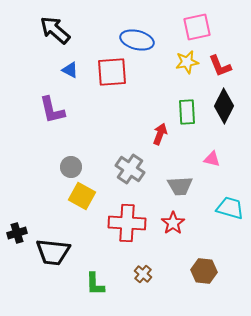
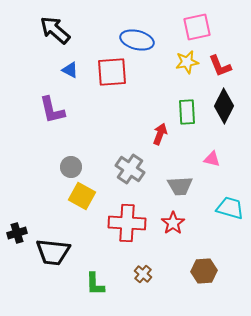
brown hexagon: rotated 10 degrees counterclockwise
